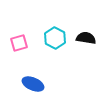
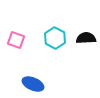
black semicircle: rotated 12 degrees counterclockwise
pink square: moved 3 px left, 3 px up; rotated 36 degrees clockwise
